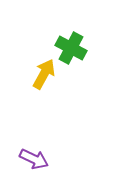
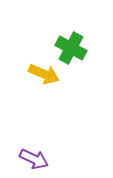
yellow arrow: rotated 84 degrees clockwise
